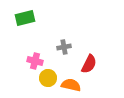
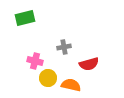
red semicircle: rotated 48 degrees clockwise
